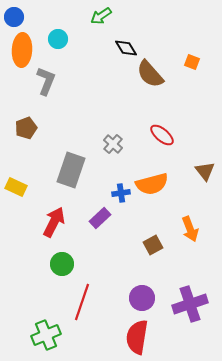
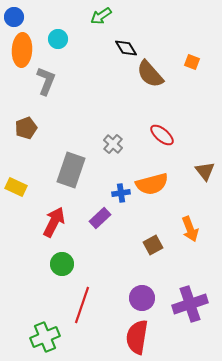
red line: moved 3 px down
green cross: moved 1 px left, 2 px down
